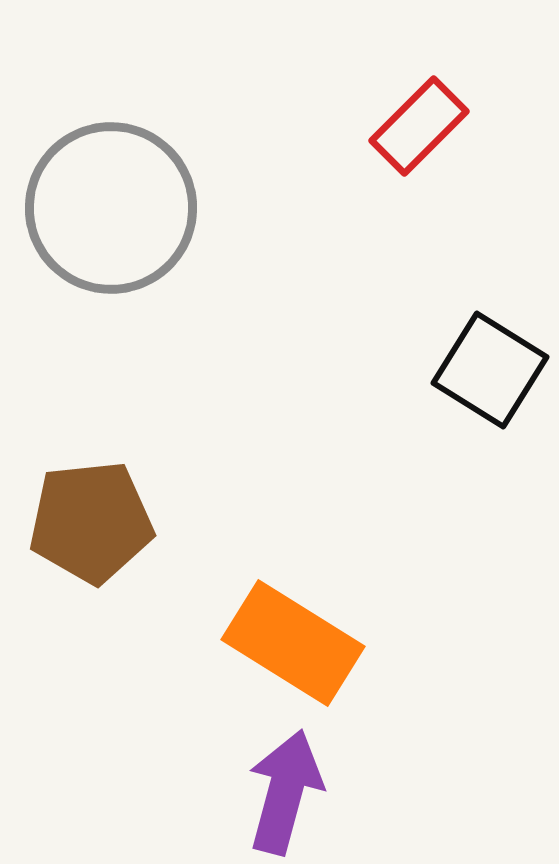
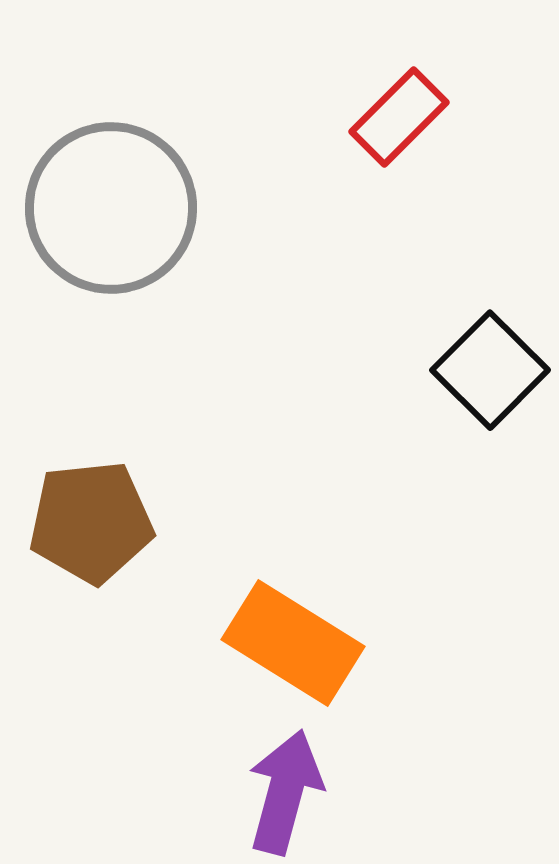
red rectangle: moved 20 px left, 9 px up
black square: rotated 13 degrees clockwise
